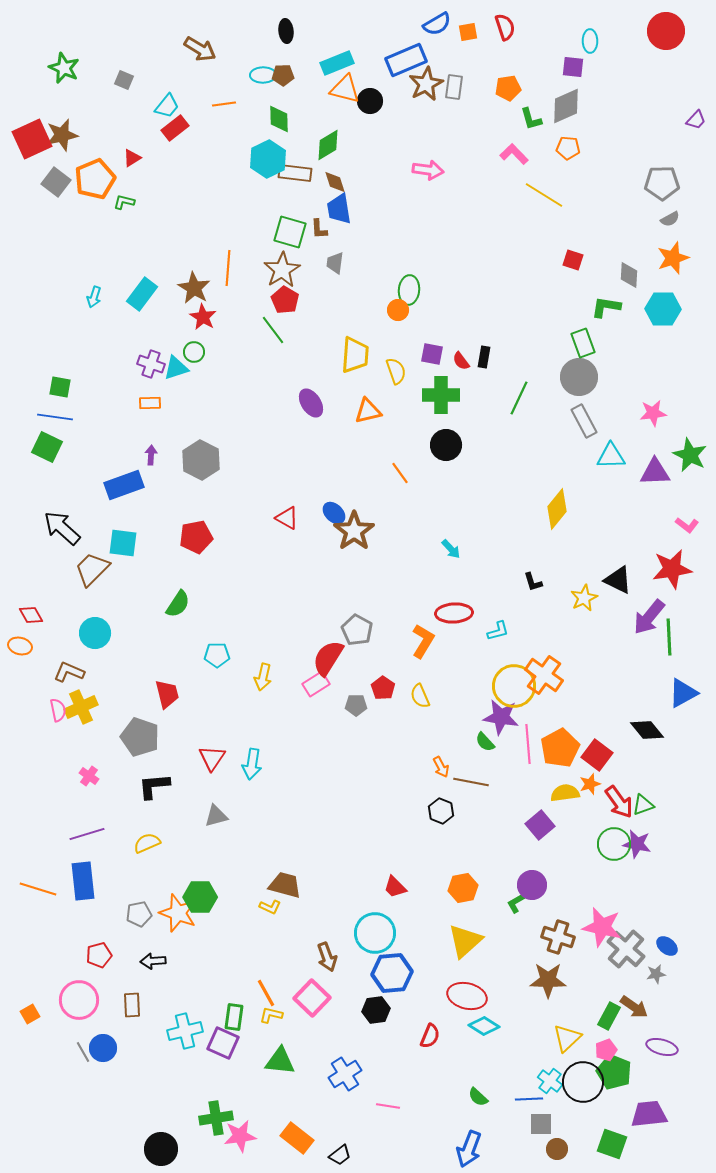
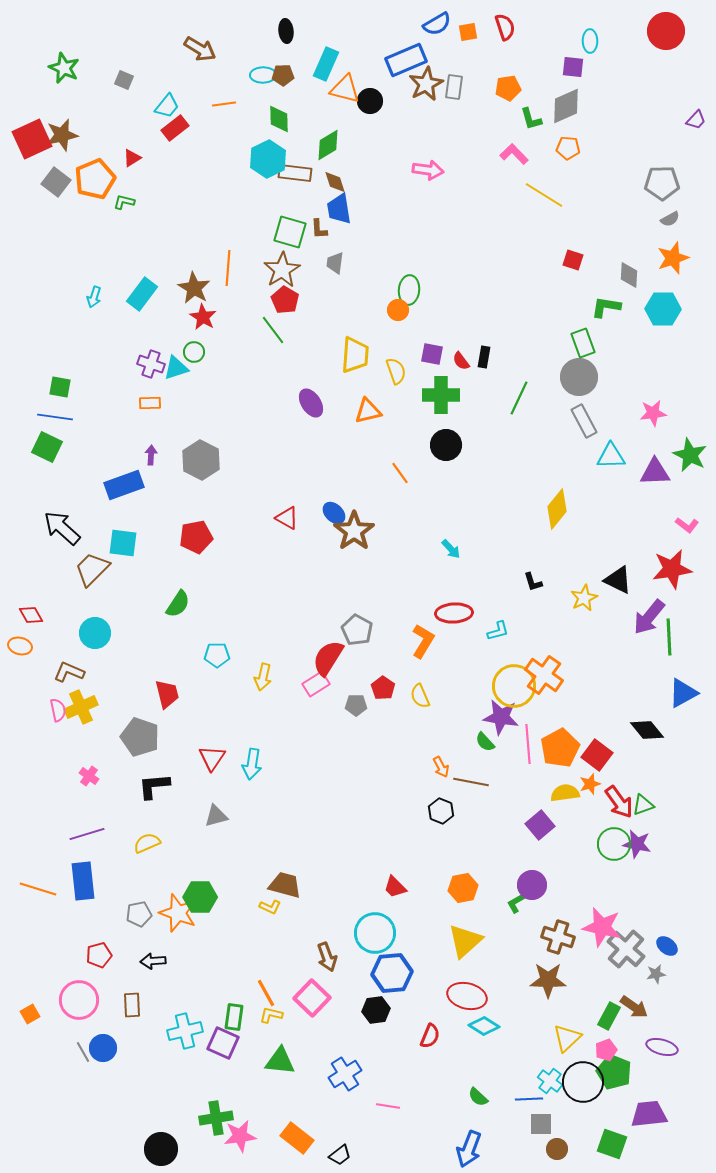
cyan rectangle at (337, 63): moved 11 px left, 1 px down; rotated 44 degrees counterclockwise
